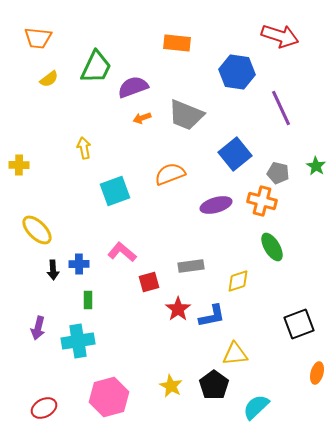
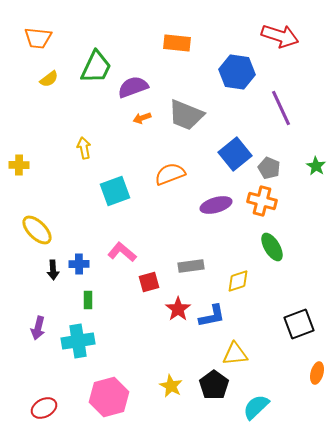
gray pentagon: moved 9 px left, 5 px up; rotated 10 degrees clockwise
